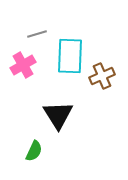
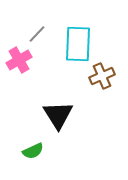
gray line: rotated 30 degrees counterclockwise
cyan rectangle: moved 8 px right, 12 px up
pink cross: moved 4 px left, 5 px up
green semicircle: moved 1 px left; rotated 40 degrees clockwise
